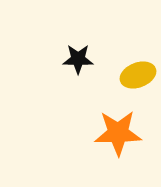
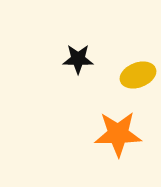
orange star: moved 1 px down
